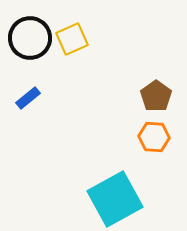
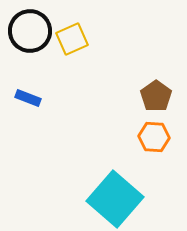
black circle: moved 7 px up
blue rectangle: rotated 60 degrees clockwise
cyan square: rotated 20 degrees counterclockwise
